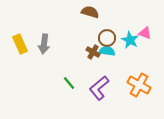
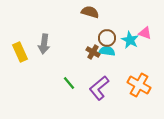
yellow rectangle: moved 8 px down
